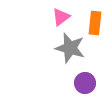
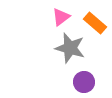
orange rectangle: rotated 55 degrees counterclockwise
purple circle: moved 1 px left, 1 px up
